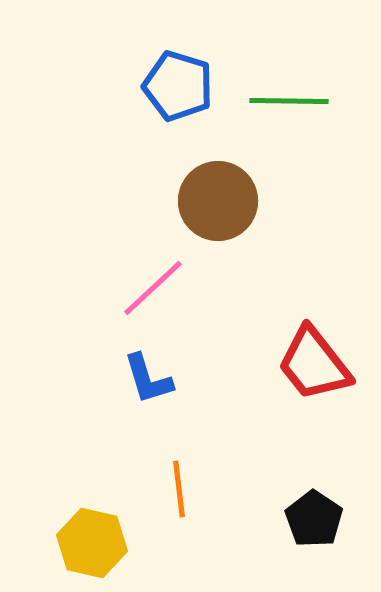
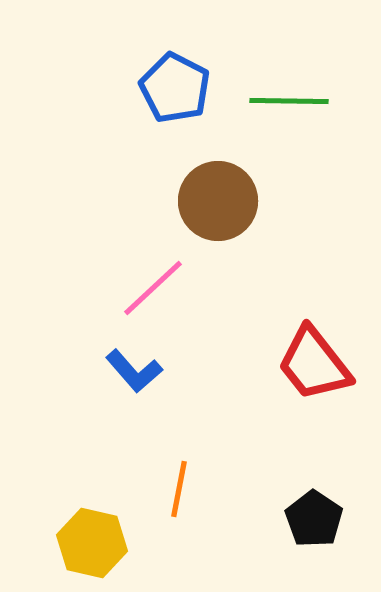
blue pentagon: moved 3 px left, 2 px down; rotated 10 degrees clockwise
blue L-shape: moved 14 px left, 8 px up; rotated 24 degrees counterclockwise
orange line: rotated 18 degrees clockwise
